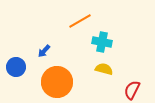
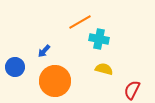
orange line: moved 1 px down
cyan cross: moved 3 px left, 3 px up
blue circle: moved 1 px left
orange circle: moved 2 px left, 1 px up
